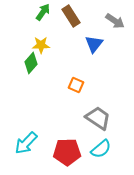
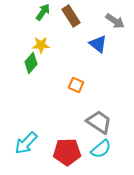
blue triangle: moved 4 px right; rotated 30 degrees counterclockwise
gray trapezoid: moved 1 px right, 4 px down
